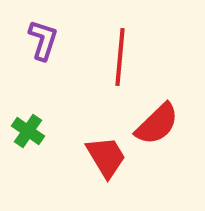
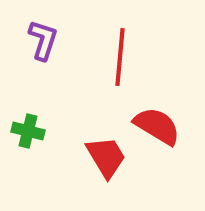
red semicircle: moved 2 px down; rotated 105 degrees counterclockwise
green cross: rotated 20 degrees counterclockwise
